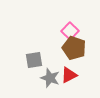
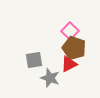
red triangle: moved 11 px up
